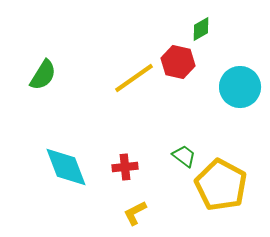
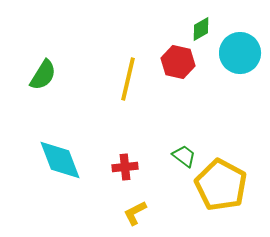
yellow line: moved 6 px left, 1 px down; rotated 42 degrees counterclockwise
cyan circle: moved 34 px up
cyan diamond: moved 6 px left, 7 px up
